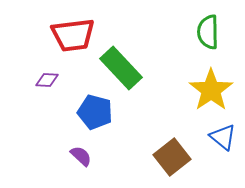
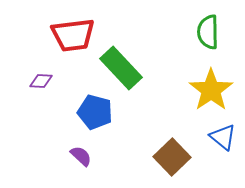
purple diamond: moved 6 px left, 1 px down
brown square: rotated 6 degrees counterclockwise
